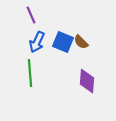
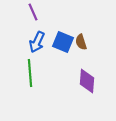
purple line: moved 2 px right, 3 px up
brown semicircle: rotated 28 degrees clockwise
